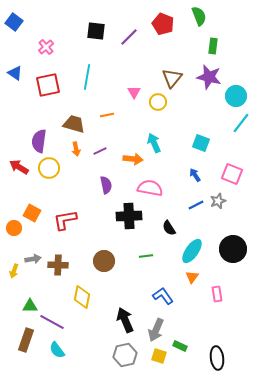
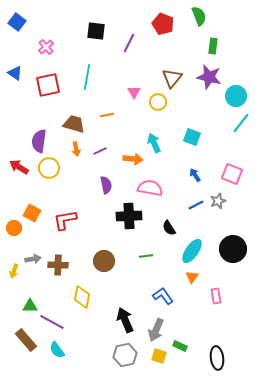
blue square at (14, 22): moved 3 px right
purple line at (129, 37): moved 6 px down; rotated 18 degrees counterclockwise
cyan square at (201, 143): moved 9 px left, 6 px up
pink rectangle at (217, 294): moved 1 px left, 2 px down
brown rectangle at (26, 340): rotated 60 degrees counterclockwise
